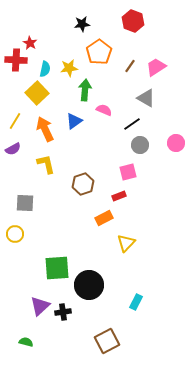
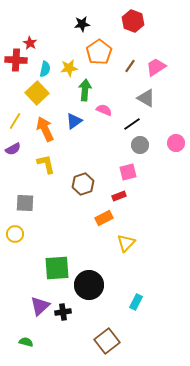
brown square: rotated 10 degrees counterclockwise
